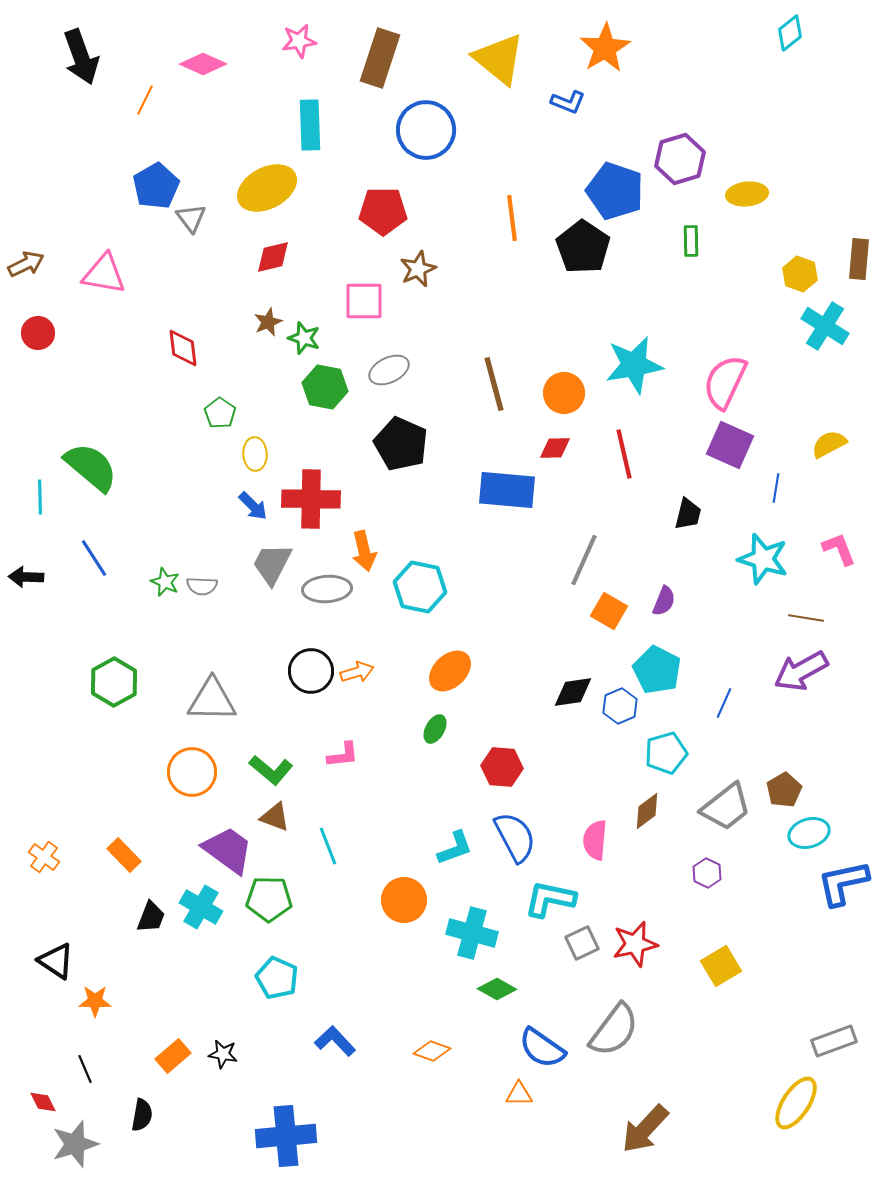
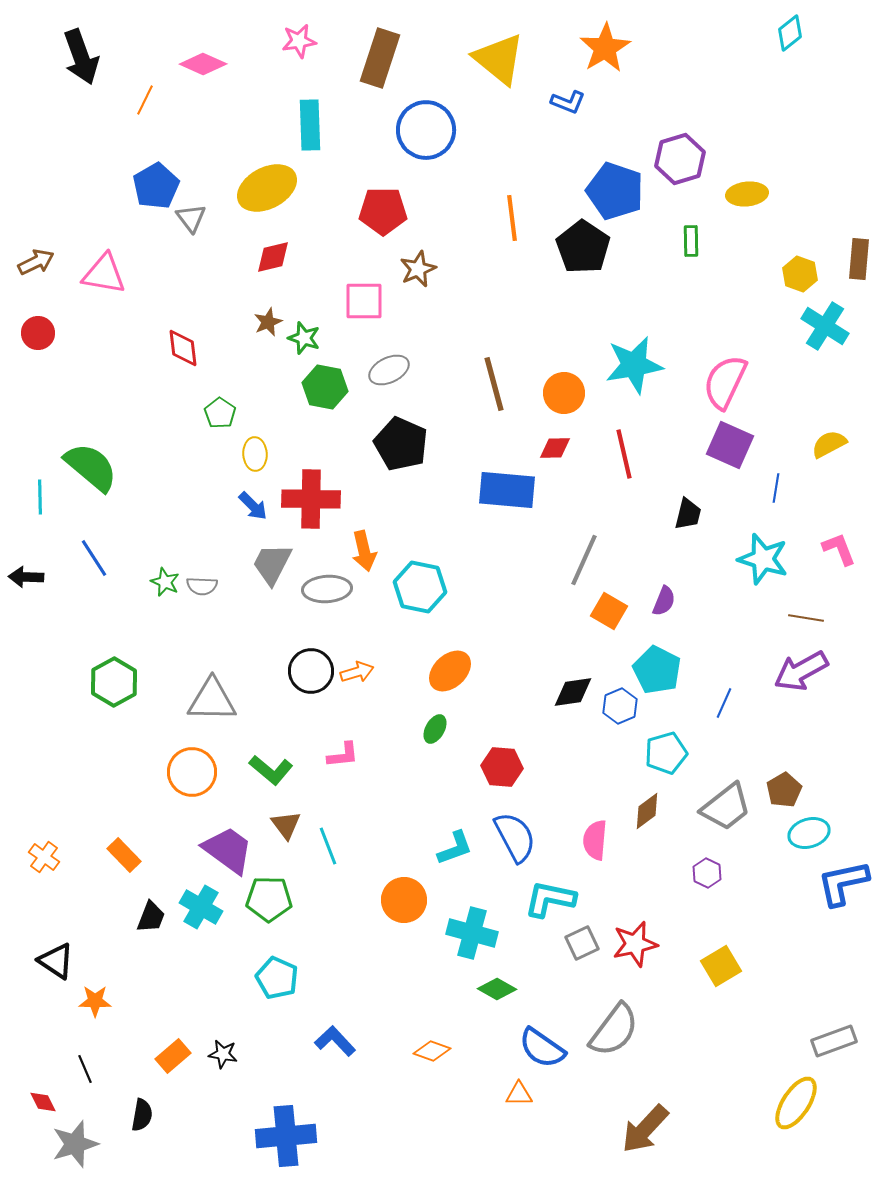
brown arrow at (26, 264): moved 10 px right, 2 px up
brown triangle at (275, 817): moved 11 px right, 8 px down; rotated 32 degrees clockwise
